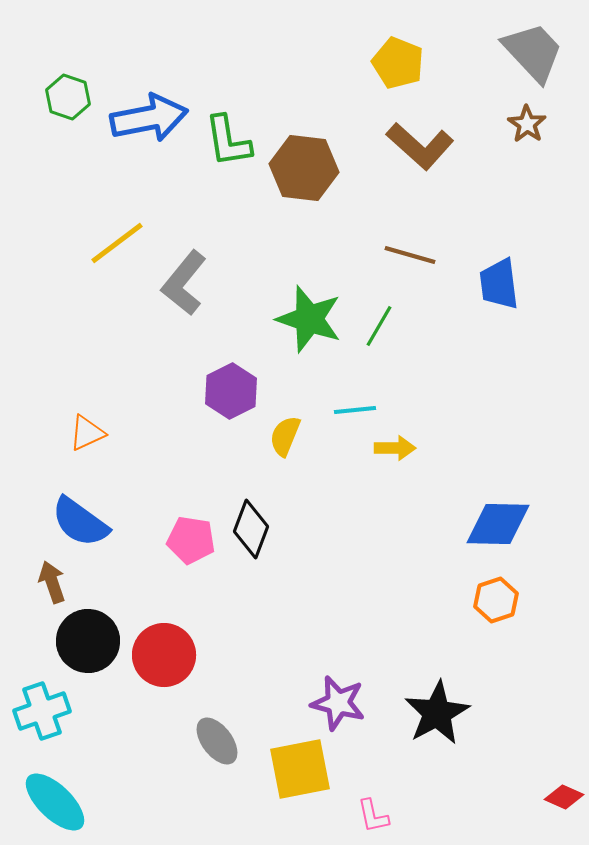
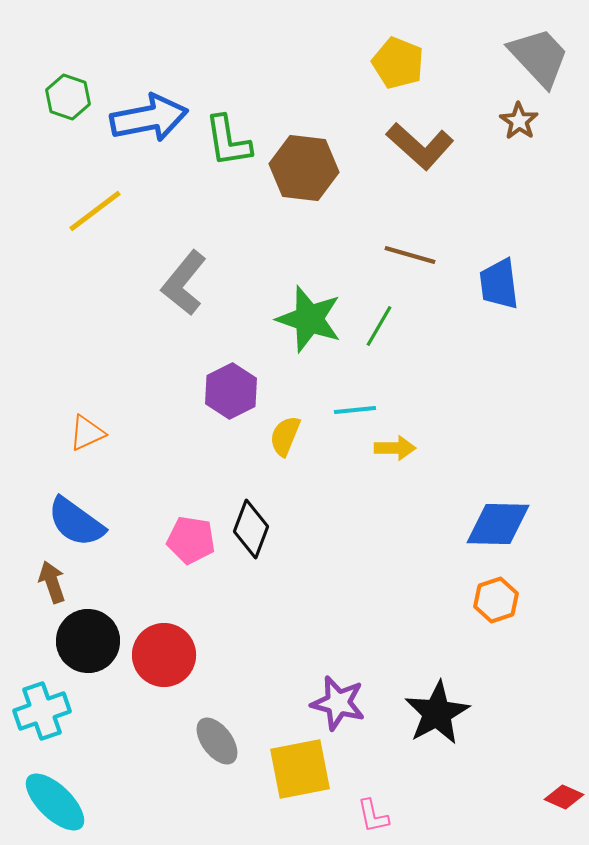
gray trapezoid: moved 6 px right, 5 px down
brown star: moved 8 px left, 3 px up
yellow line: moved 22 px left, 32 px up
blue semicircle: moved 4 px left
